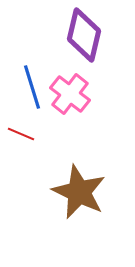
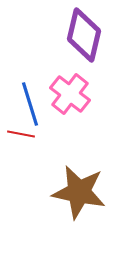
blue line: moved 2 px left, 17 px down
red line: rotated 12 degrees counterclockwise
brown star: rotated 14 degrees counterclockwise
